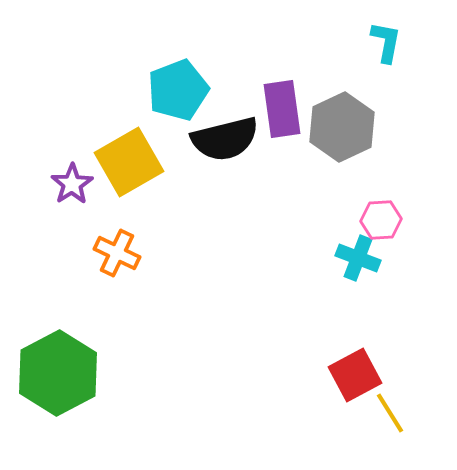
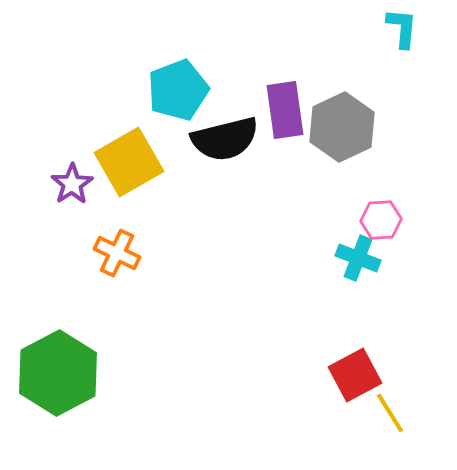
cyan L-shape: moved 16 px right, 14 px up; rotated 6 degrees counterclockwise
purple rectangle: moved 3 px right, 1 px down
